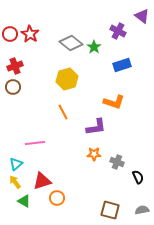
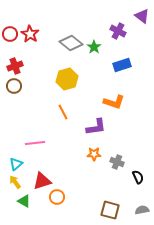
brown circle: moved 1 px right, 1 px up
orange circle: moved 1 px up
